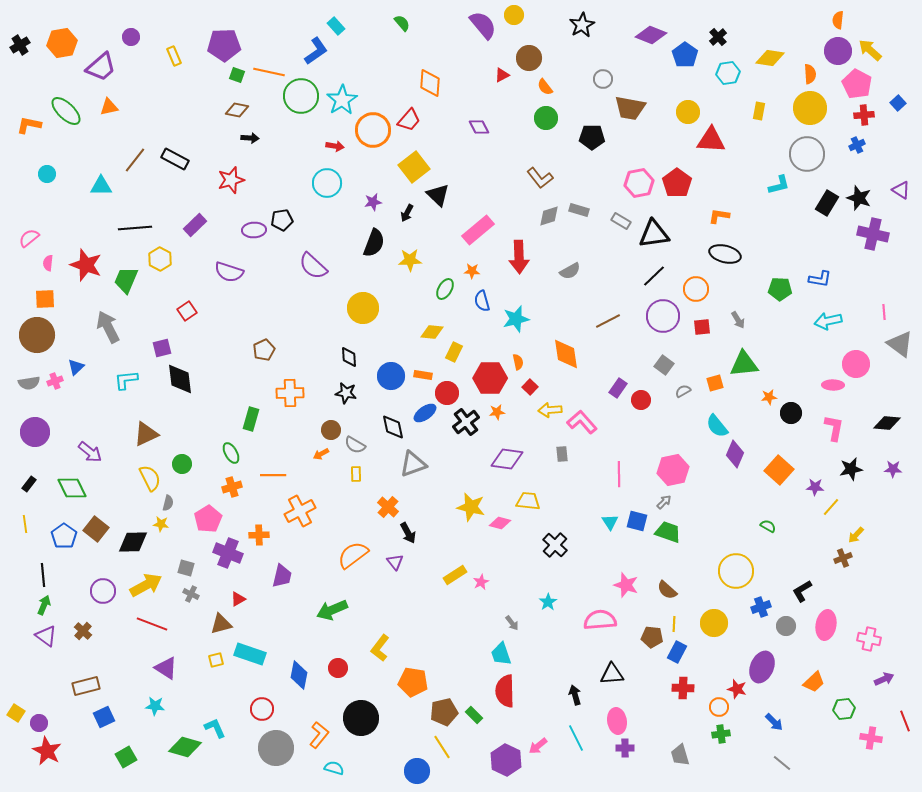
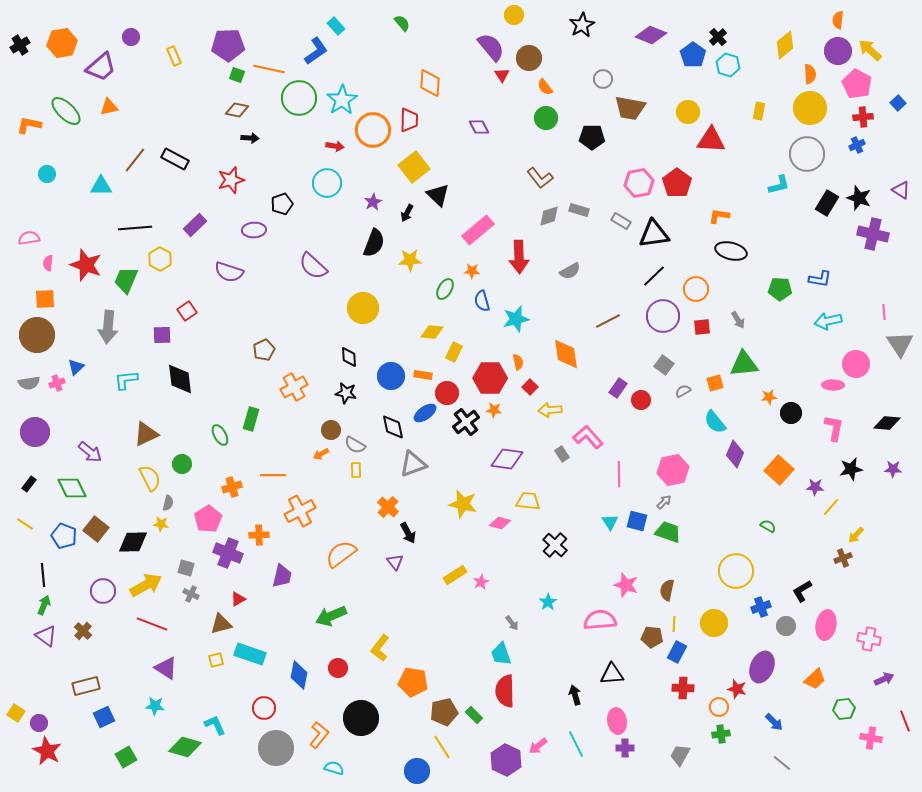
purple semicircle at (483, 25): moved 8 px right, 22 px down
purple pentagon at (224, 45): moved 4 px right
blue pentagon at (685, 55): moved 8 px right
yellow diamond at (770, 58): moved 15 px right, 13 px up; rotated 48 degrees counterclockwise
orange line at (269, 72): moved 3 px up
cyan hexagon at (728, 73): moved 8 px up; rotated 25 degrees clockwise
red triangle at (502, 75): rotated 35 degrees counterclockwise
green circle at (301, 96): moved 2 px left, 2 px down
red cross at (864, 115): moved 1 px left, 2 px down
red trapezoid at (409, 120): rotated 40 degrees counterclockwise
purple star at (373, 202): rotated 18 degrees counterclockwise
black pentagon at (282, 220): moved 16 px up; rotated 10 degrees counterclockwise
pink semicircle at (29, 238): rotated 30 degrees clockwise
black ellipse at (725, 254): moved 6 px right, 3 px up
gray arrow at (108, 327): rotated 148 degrees counterclockwise
gray triangle at (900, 344): rotated 20 degrees clockwise
purple square at (162, 348): moved 13 px up; rotated 12 degrees clockwise
pink cross at (55, 381): moved 2 px right, 2 px down
orange cross at (290, 393): moved 4 px right, 6 px up; rotated 28 degrees counterclockwise
orange star at (497, 412): moved 3 px left, 2 px up; rotated 14 degrees clockwise
pink L-shape at (582, 422): moved 6 px right, 15 px down
cyan semicircle at (717, 426): moved 2 px left, 4 px up
green ellipse at (231, 453): moved 11 px left, 18 px up
gray rectangle at (562, 454): rotated 28 degrees counterclockwise
yellow rectangle at (356, 474): moved 4 px up
yellow star at (471, 507): moved 8 px left, 3 px up
yellow line at (25, 524): rotated 48 degrees counterclockwise
blue pentagon at (64, 536): rotated 15 degrees counterclockwise
orange semicircle at (353, 555): moved 12 px left, 1 px up
brown semicircle at (667, 590): rotated 60 degrees clockwise
green arrow at (332, 610): moved 1 px left, 6 px down
orange trapezoid at (814, 682): moved 1 px right, 3 px up
red circle at (262, 709): moved 2 px right, 1 px up
cyan L-shape at (215, 728): moved 3 px up
cyan line at (576, 738): moved 6 px down
gray trapezoid at (680, 755): rotated 45 degrees clockwise
